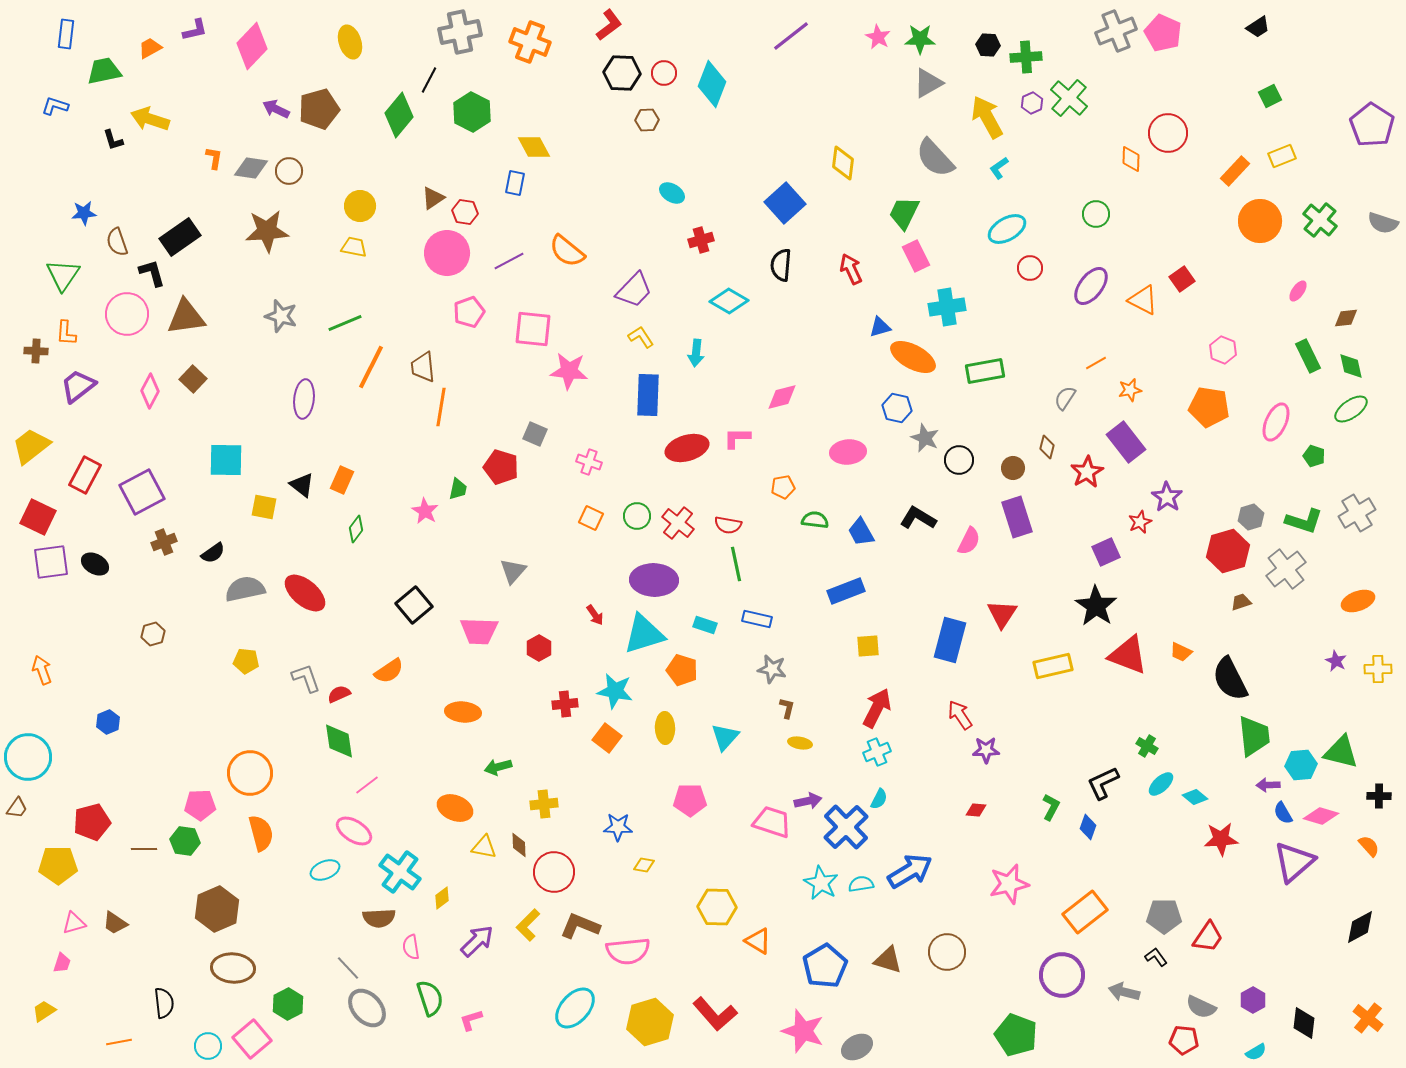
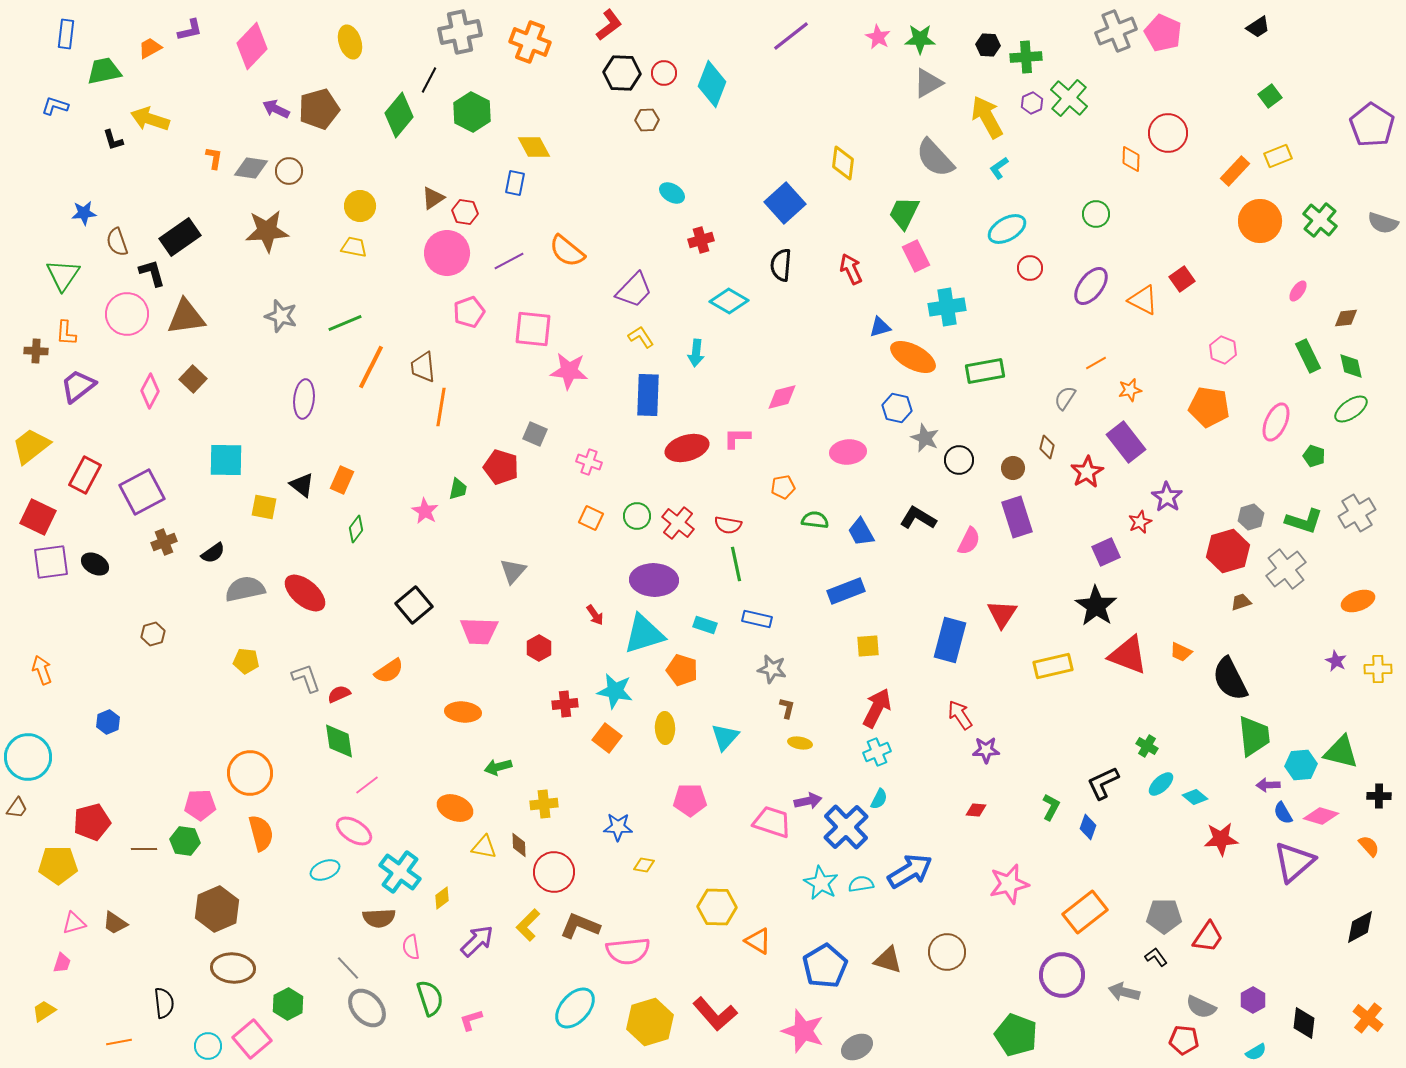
purple L-shape at (195, 30): moved 5 px left
green square at (1270, 96): rotated 10 degrees counterclockwise
yellow rectangle at (1282, 156): moved 4 px left
